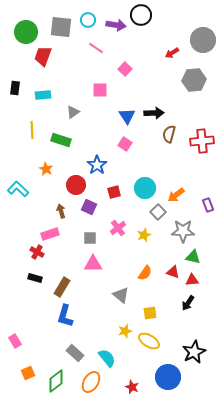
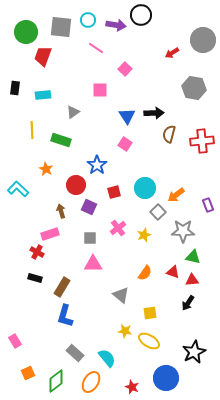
gray hexagon at (194, 80): moved 8 px down; rotated 15 degrees clockwise
yellow star at (125, 331): rotated 24 degrees clockwise
blue circle at (168, 377): moved 2 px left, 1 px down
